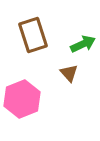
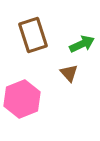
green arrow: moved 1 px left
